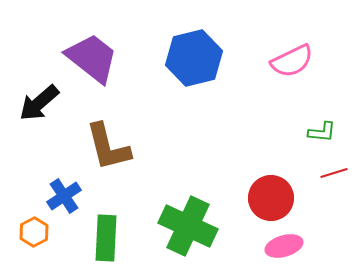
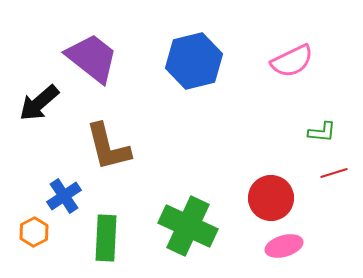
blue hexagon: moved 3 px down
